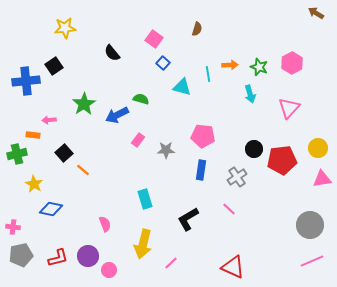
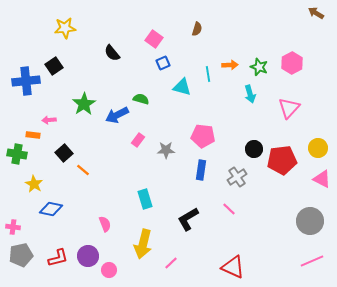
blue square at (163, 63): rotated 24 degrees clockwise
green cross at (17, 154): rotated 24 degrees clockwise
pink triangle at (322, 179): rotated 36 degrees clockwise
gray circle at (310, 225): moved 4 px up
